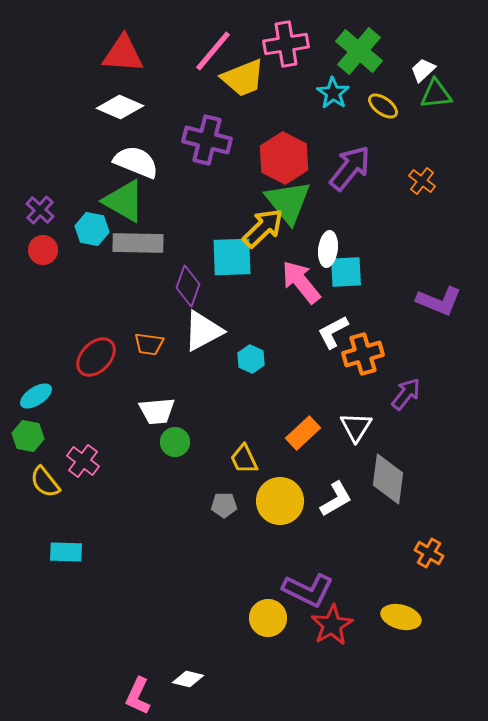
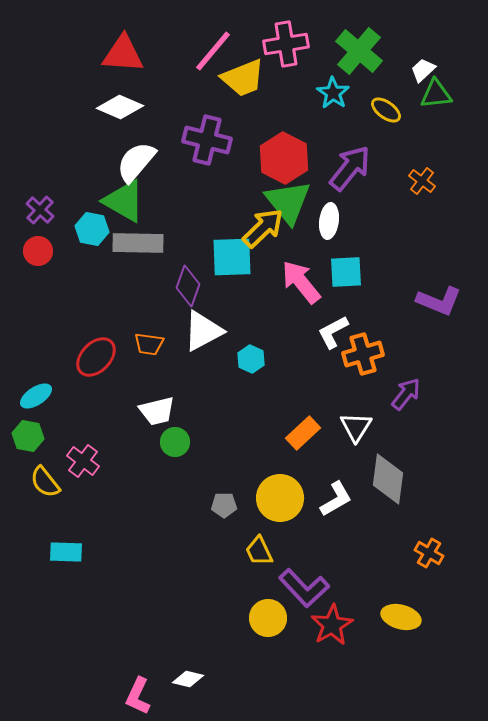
yellow ellipse at (383, 106): moved 3 px right, 4 px down
white semicircle at (136, 162): rotated 72 degrees counterclockwise
white ellipse at (328, 249): moved 1 px right, 28 px up
red circle at (43, 250): moved 5 px left, 1 px down
white trapezoid at (157, 411): rotated 9 degrees counterclockwise
yellow trapezoid at (244, 459): moved 15 px right, 92 px down
yellow circle at (280, 501): moved 3 px up
purple L-shape at (308, 590): moved 4 px left, 2 px up; rotated 21 degrees clockwise
